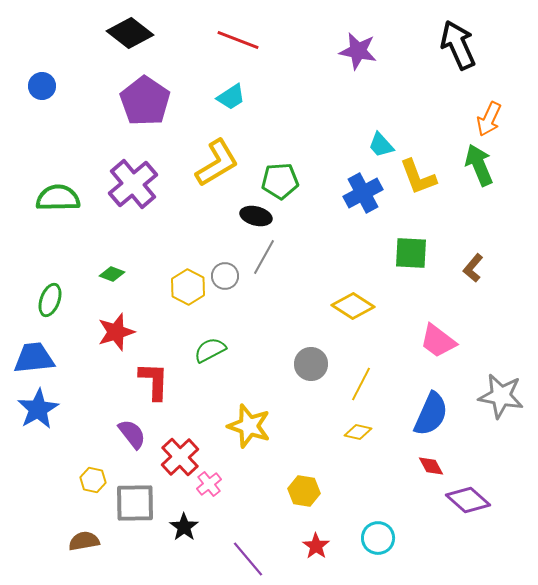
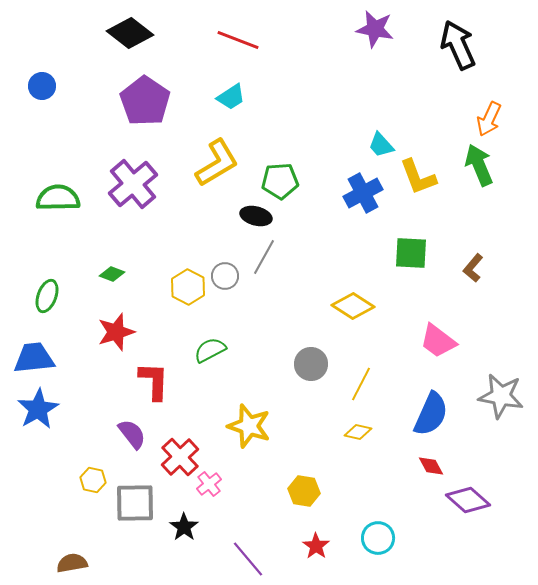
purple star at (358, 51): moved 17 px right, 22 px up
green ellipse at (50, 300): moved 3 px left, 4 px up
brown semicircle at (84, 541): moved 12 px left, 22 px down
